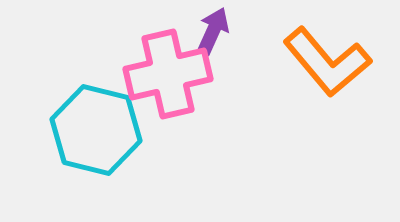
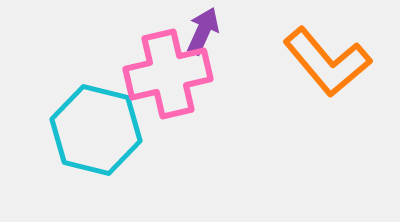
purple arrow: moved 10 px left
